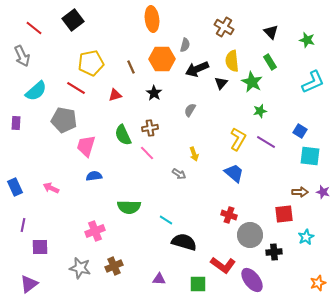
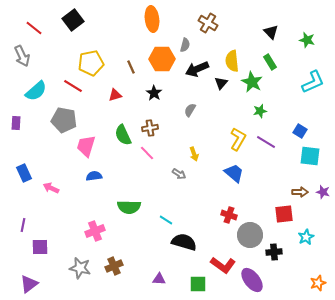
brown cross at (224, 27): moved 16 px left, 4 px up
red line at (76, 88): moved 3 px left, 2 px up
blue rectangle at (15, 187): moved 9 px right, 14 px up
